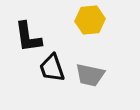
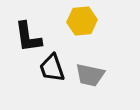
yellow hexagon: moved 8 px left, 1 px down
